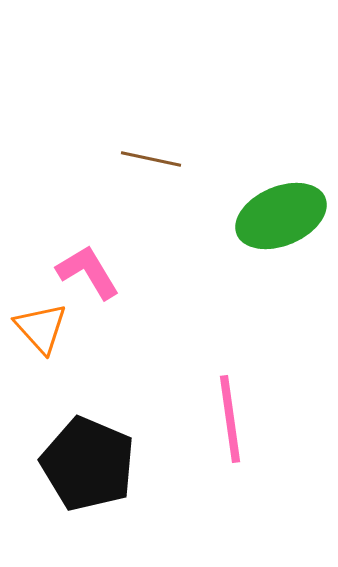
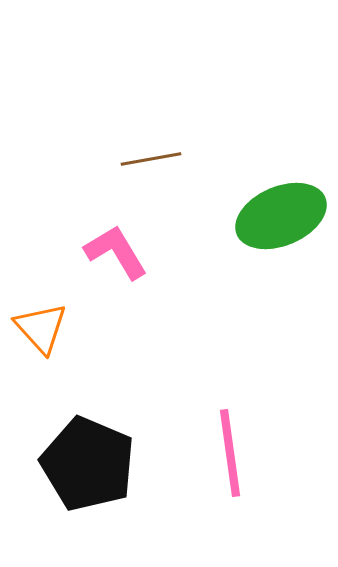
brown line: rotated 22 degrees counterclockwise
pink L-shape: moved 28 px right, 20 px up
pink line: moved 34 px down
